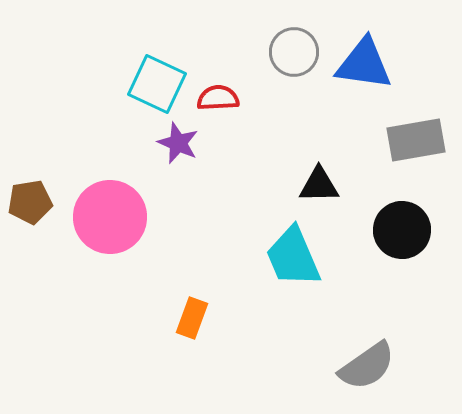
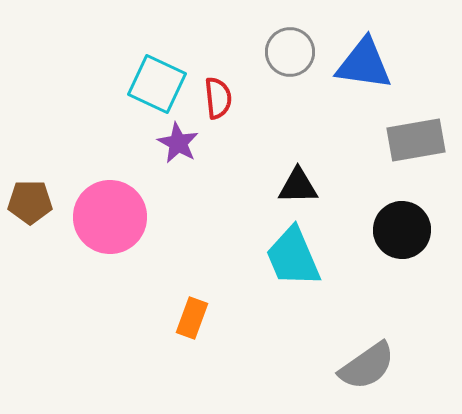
gray circle: moved 4 px left
red semicircle: rotated 87 degrees clockwise
purple star: rotated 6 degrees clockwise
black triangle: moved 21 px left, 1 px down
brown pentagon: rotated 9 degrees clockwise
